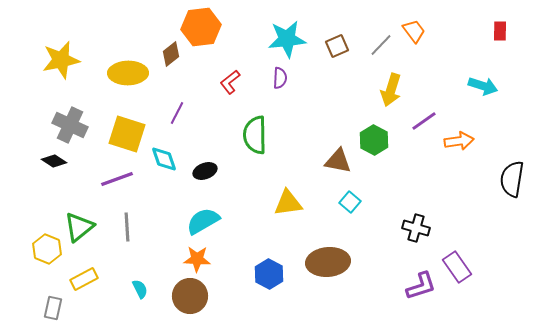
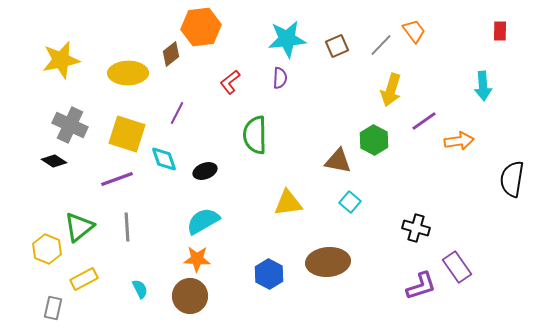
cyan arrow at (483, 86): rotated 68 degrees clockwise
